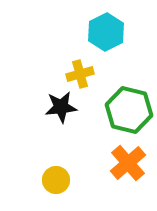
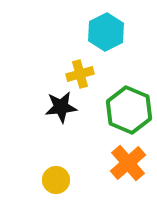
green hexagon: rotated 9 degrees clockwise
